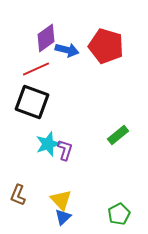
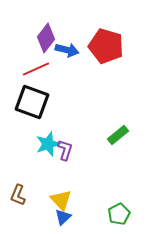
purple diamond: rotated 16 degrees counterclockwise
